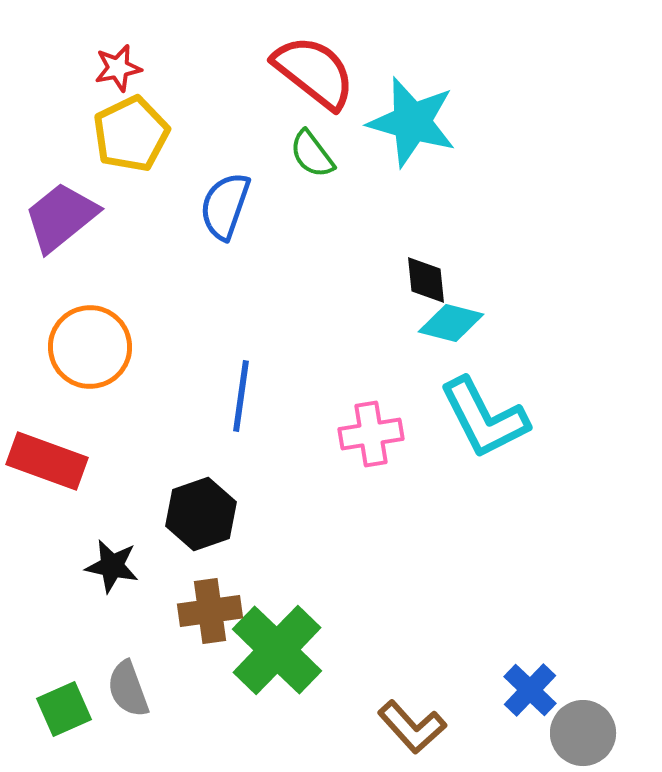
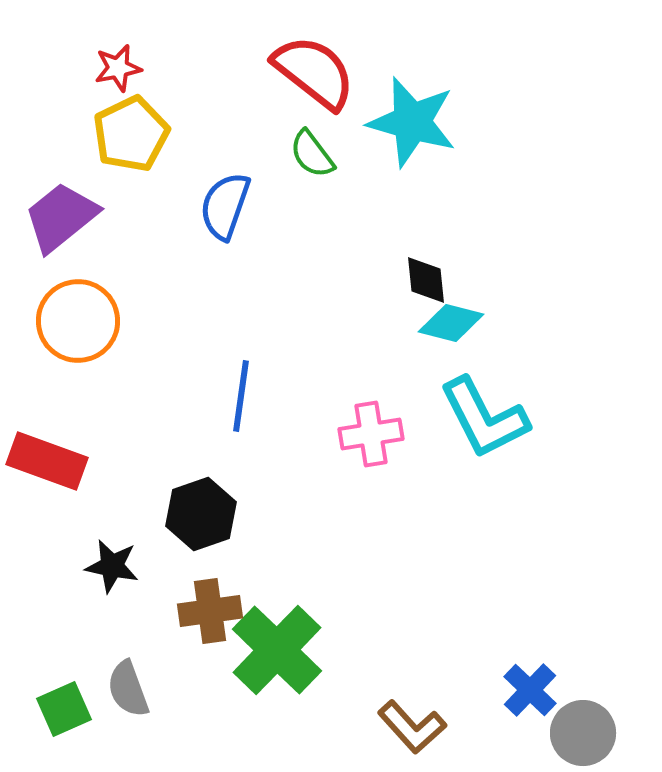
orange circle: moved 12 px left, 26 px up
